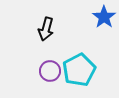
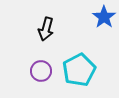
purple circle: moved 9 px left
